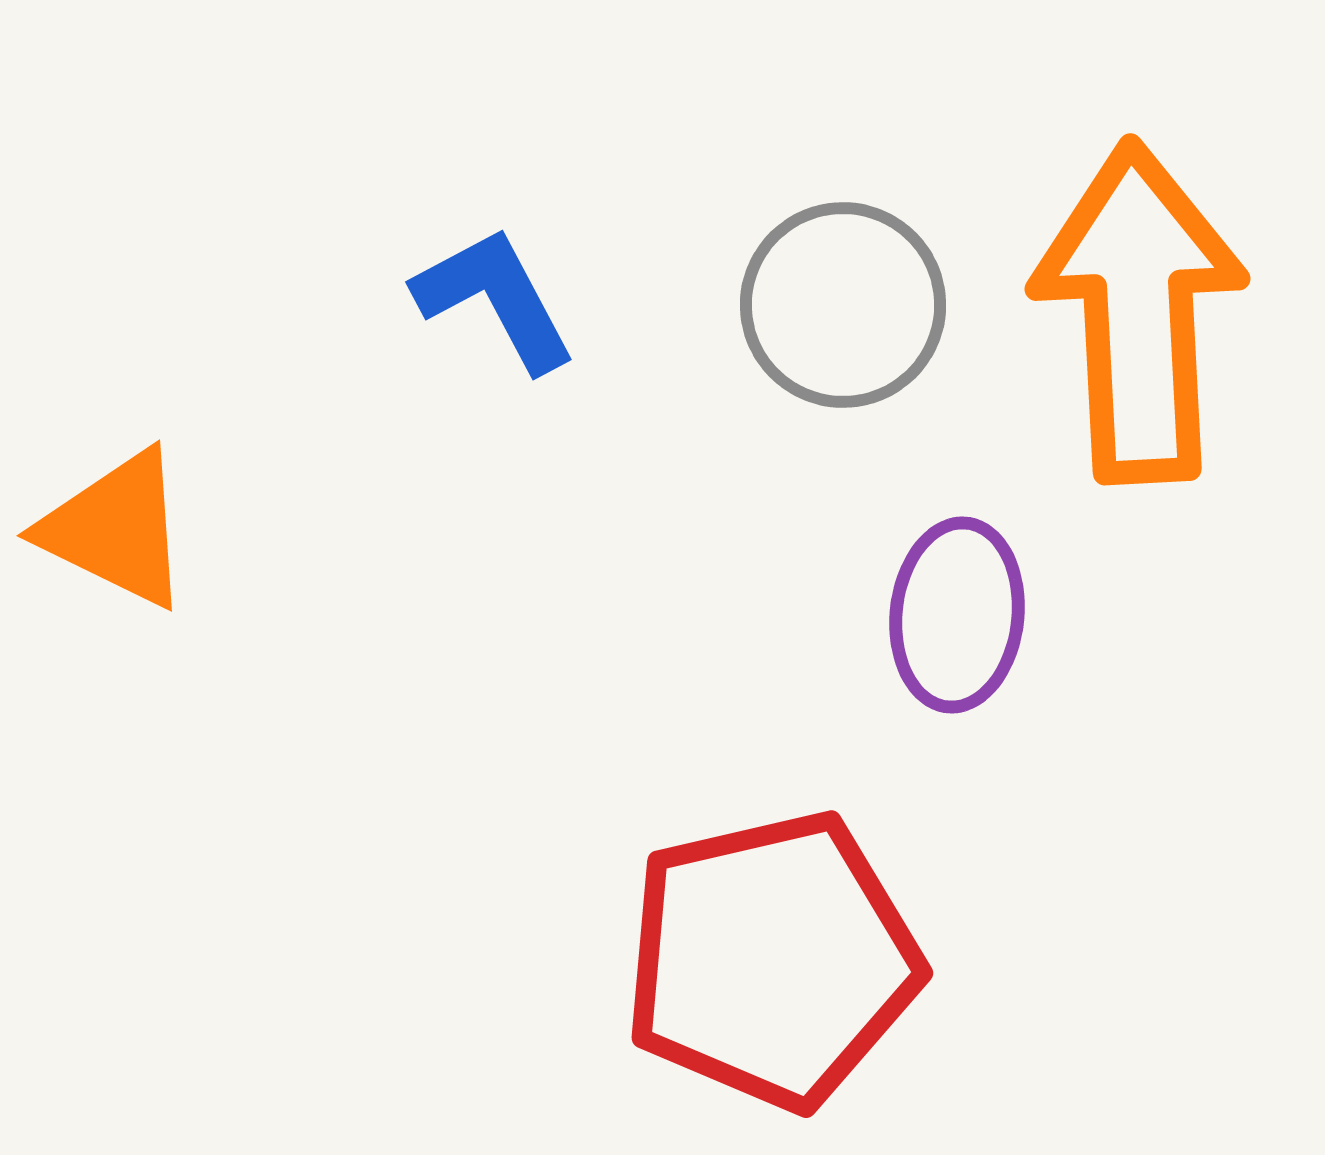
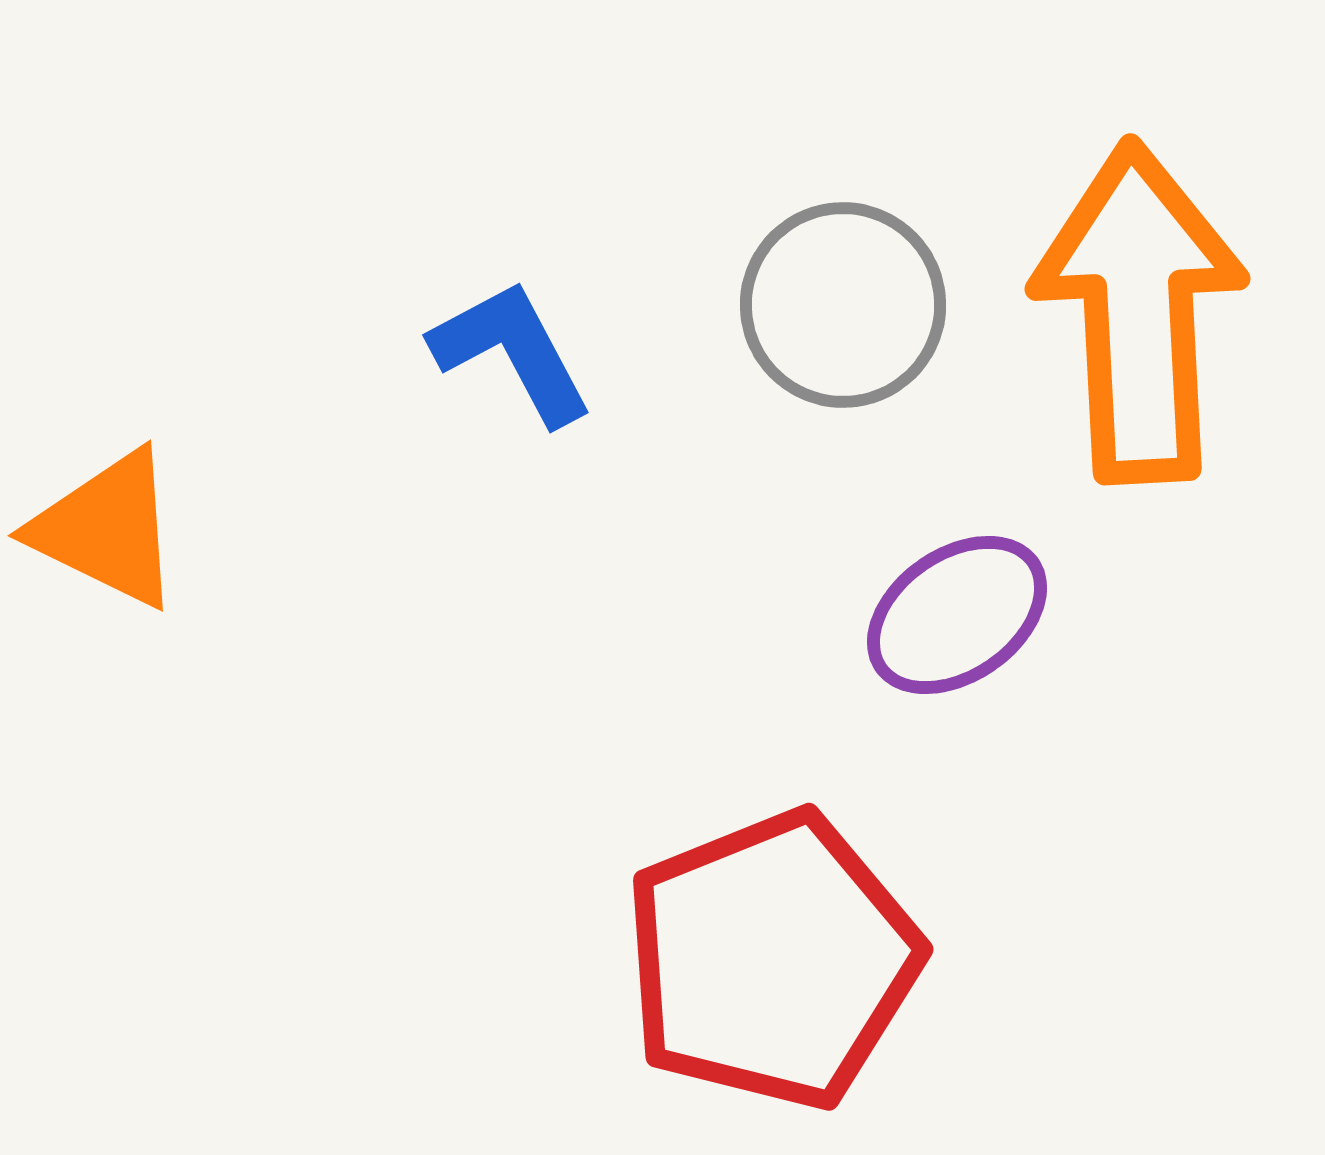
blue L-shape: moved 17 px right, 53 px down
orange triangle: moved 9 px left
purple ellipse: rotated 49 degrees clockwise
red pentagon: rotated 9 degrees counterclockwise
